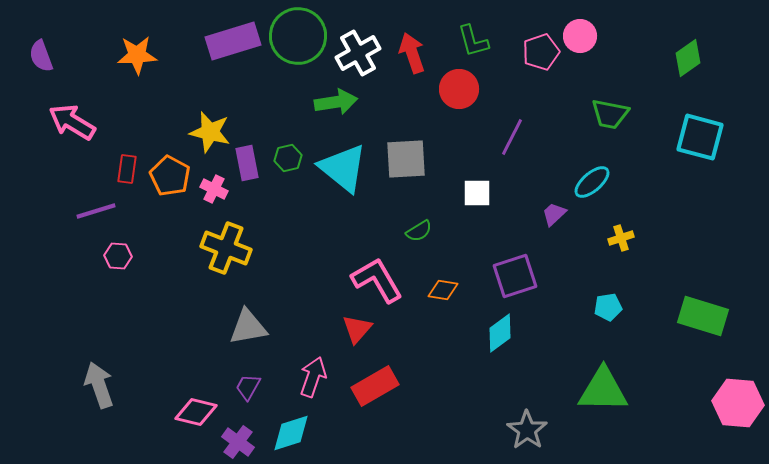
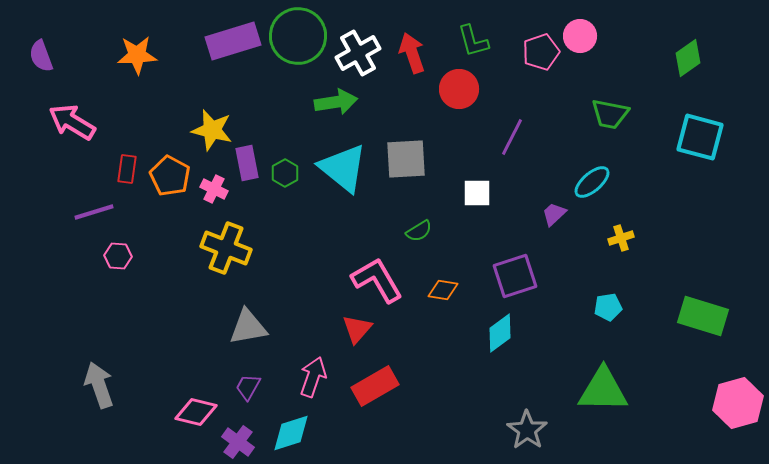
yellow star at (210, 132): moved 2 px right, 2 px up
green hexagon at (288, 158): moved 3 px left, 15 px down; rotated 16 degrees counterclockwise
purple line at (96, 211): moved 2 px left, 1 px down
pink hexagon at (738, 403): rotated 21 degrees counterclockwise
